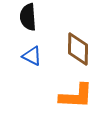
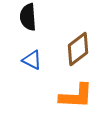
brown diamond: rotated 52 degrees clockwise
blue triangle: moved 4 px down
